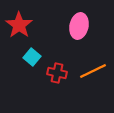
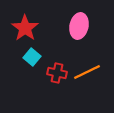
red star: moved 6 px right, 3 px down
orange line: moved 6 px left, 1 px down
